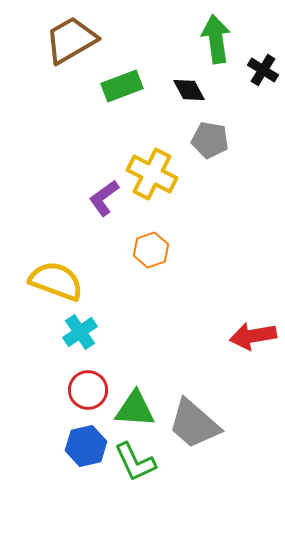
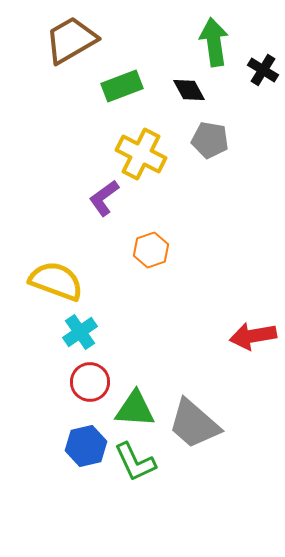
green arrow: moved 2 px left, 3 px down
yellow cross: moved 11 px left, 20 px up
red circle: moved 2 px right, 8 px up
